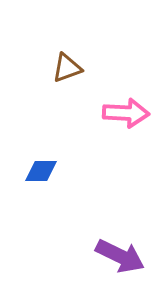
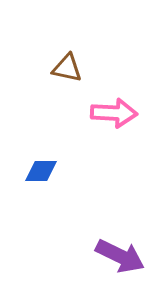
brown triangle: rotated 32 degrees clockwise
pink arrow: moved 12 px left
